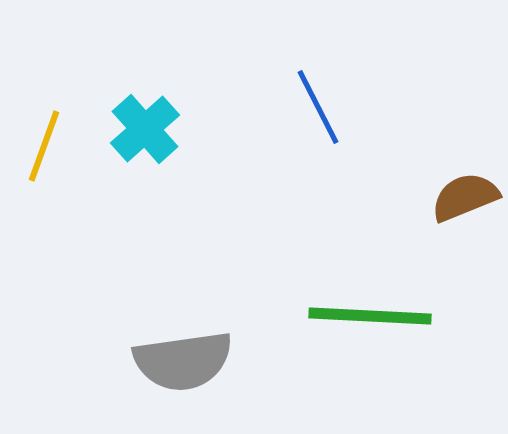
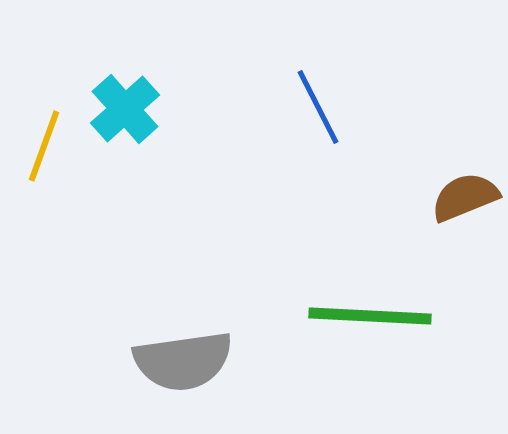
cyan cross: moved 20 px left, 20 px up
